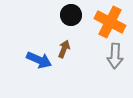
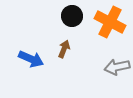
black circle: moved 1 px right, 1 px down
gray arrow: moved 2 px right, 11 px down; rotated 75 degrees clockwise
blue arrow: moved 8 px left, 1 px up
